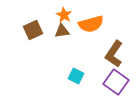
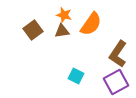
orange star: rotated 14 degrees counterclockwise
orange semicircle: rotated 40 degrees counterclockwise
brown square: rotated 12 degrees counterclockwise
brown L-shape: moved 4 px right
purple square: rotated 25 degrees clockwise
